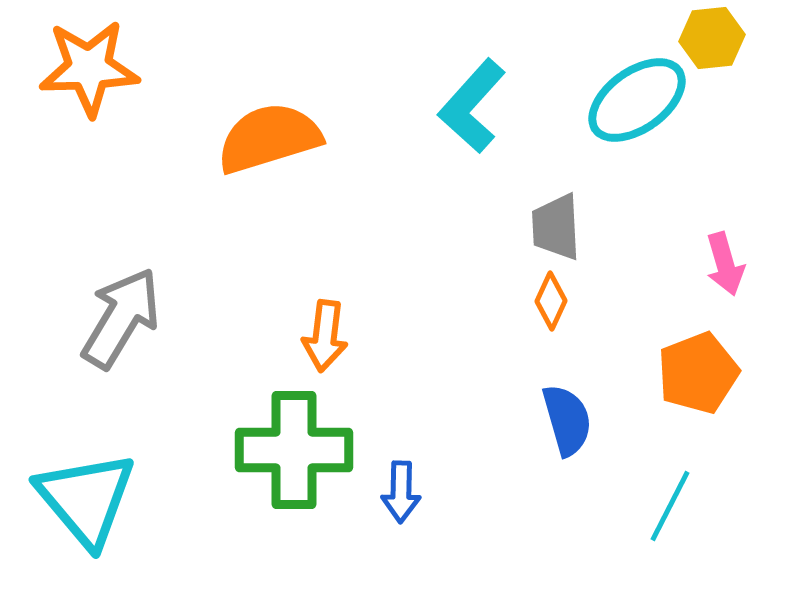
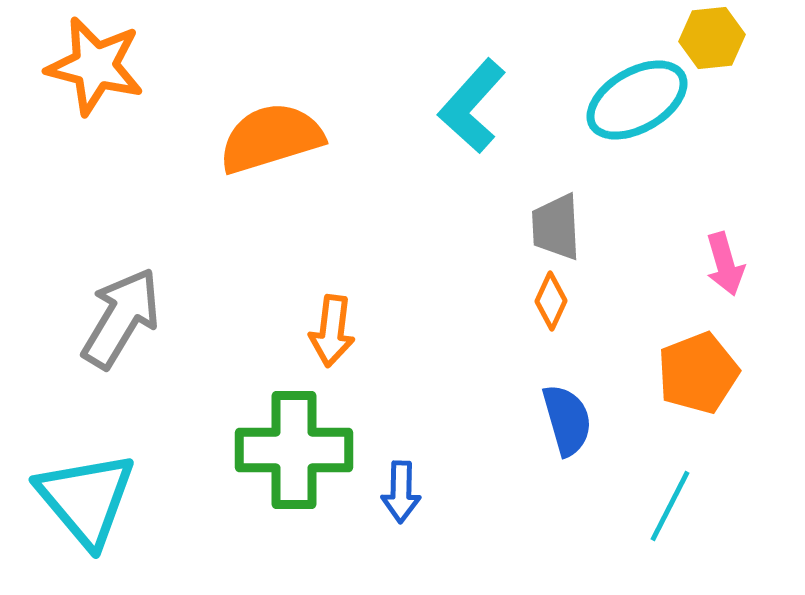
orange star: moved 6 px right, 2 px up; rotated 16 degrees clockwise
cyan ellipse: rotated 6 degrees clockwise
orange semicircle: moved 2 px right
orange arrow: moved 7 px right, 5 px up
